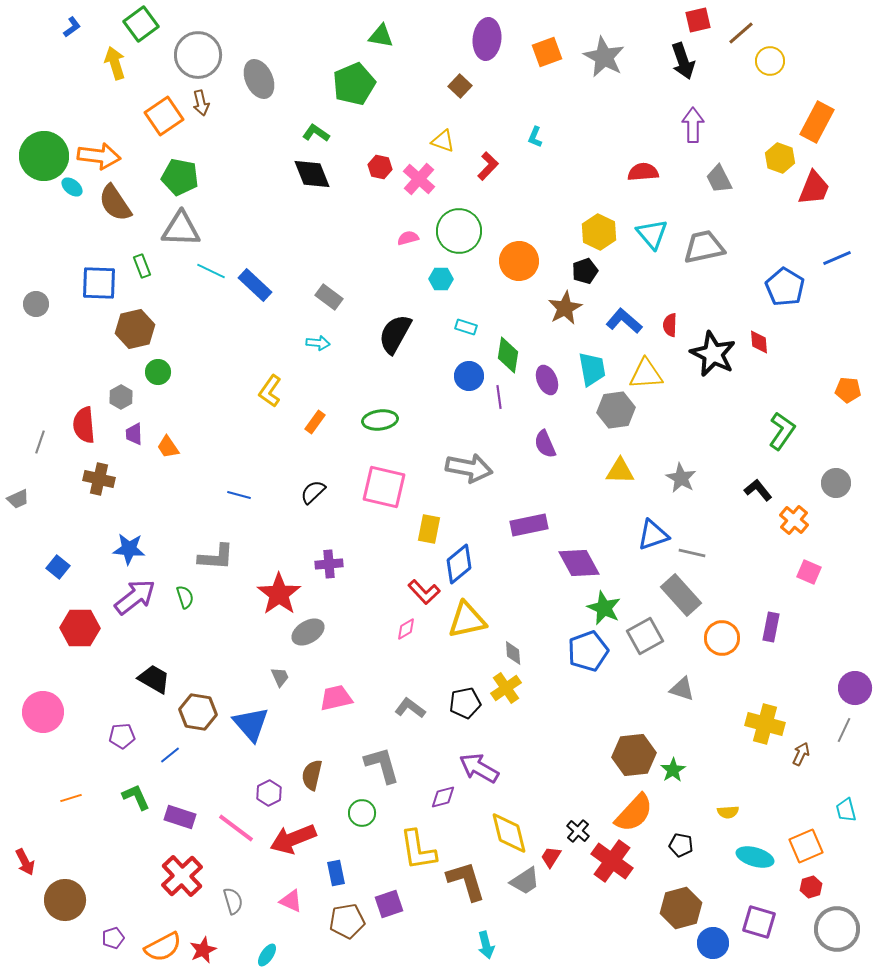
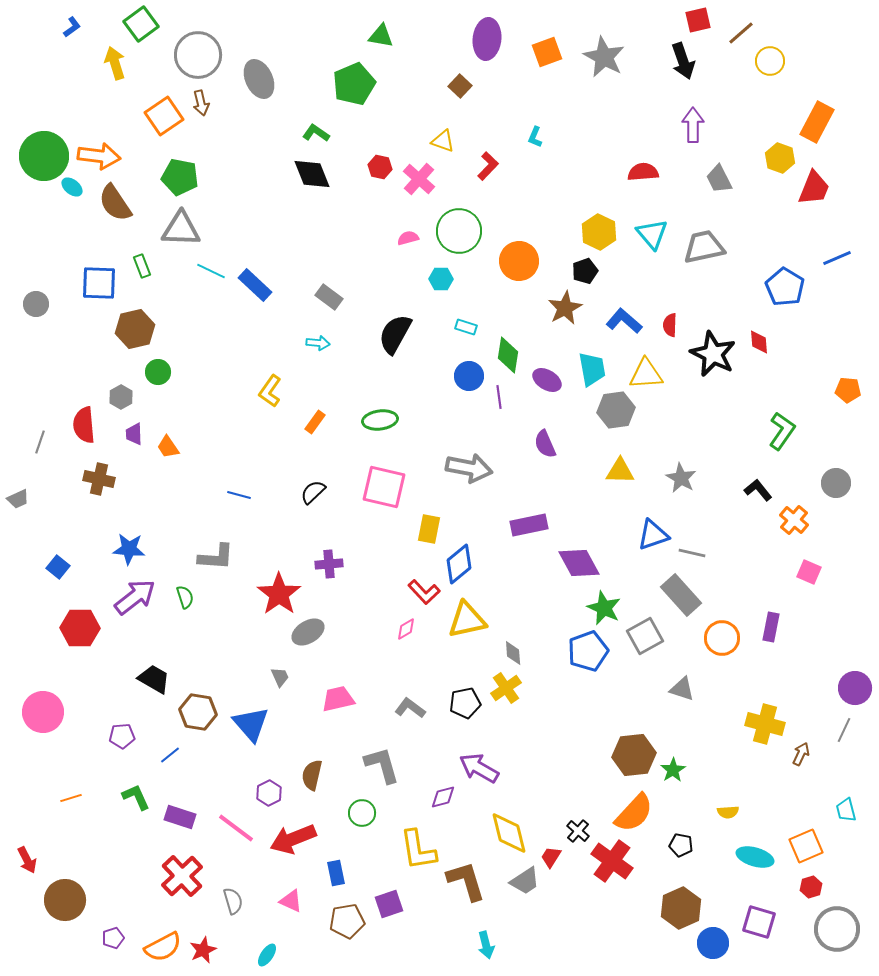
purple ellipse at (547, 380): rotated 36 degrees counterclockwise
pink trapezoid at (336, 698): moved 2 px right, 1 px down
red arrow at (25, 862): moved 2 px right, 2 px up
brown hexagon at (681, 908): rotated 9 degrees counterclockwise
